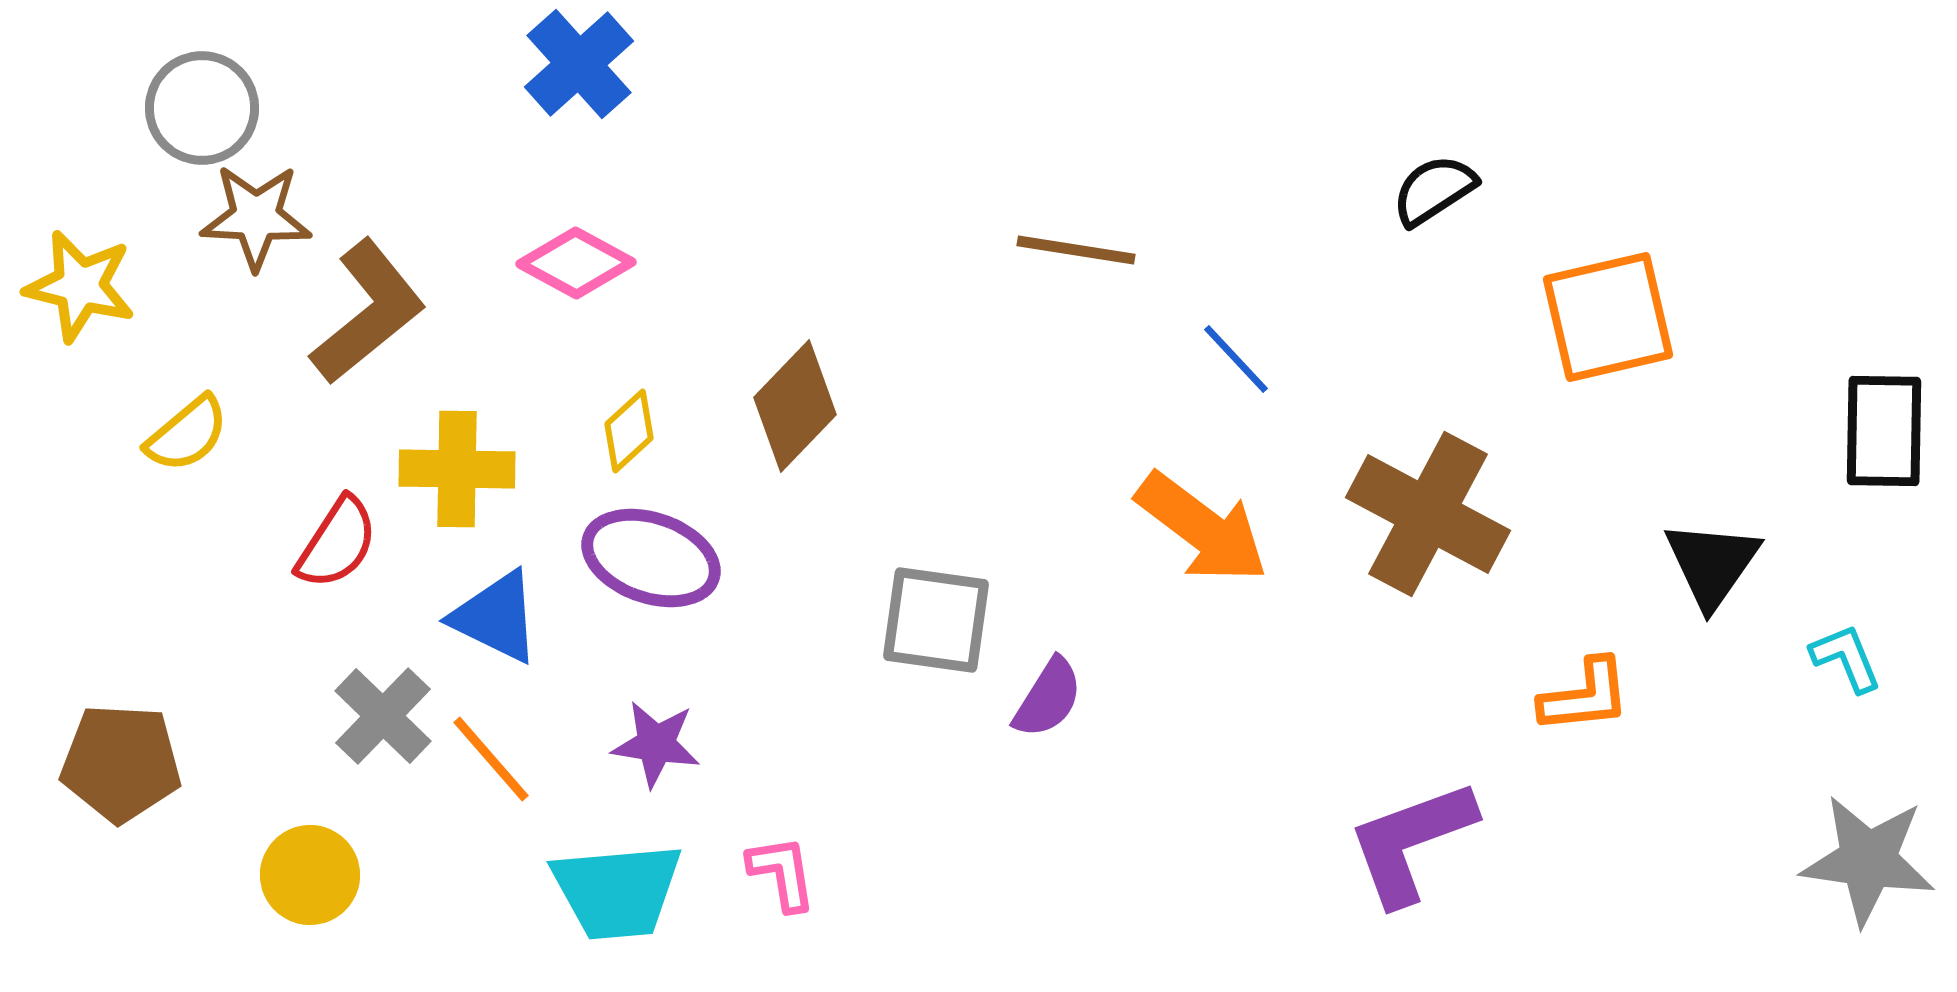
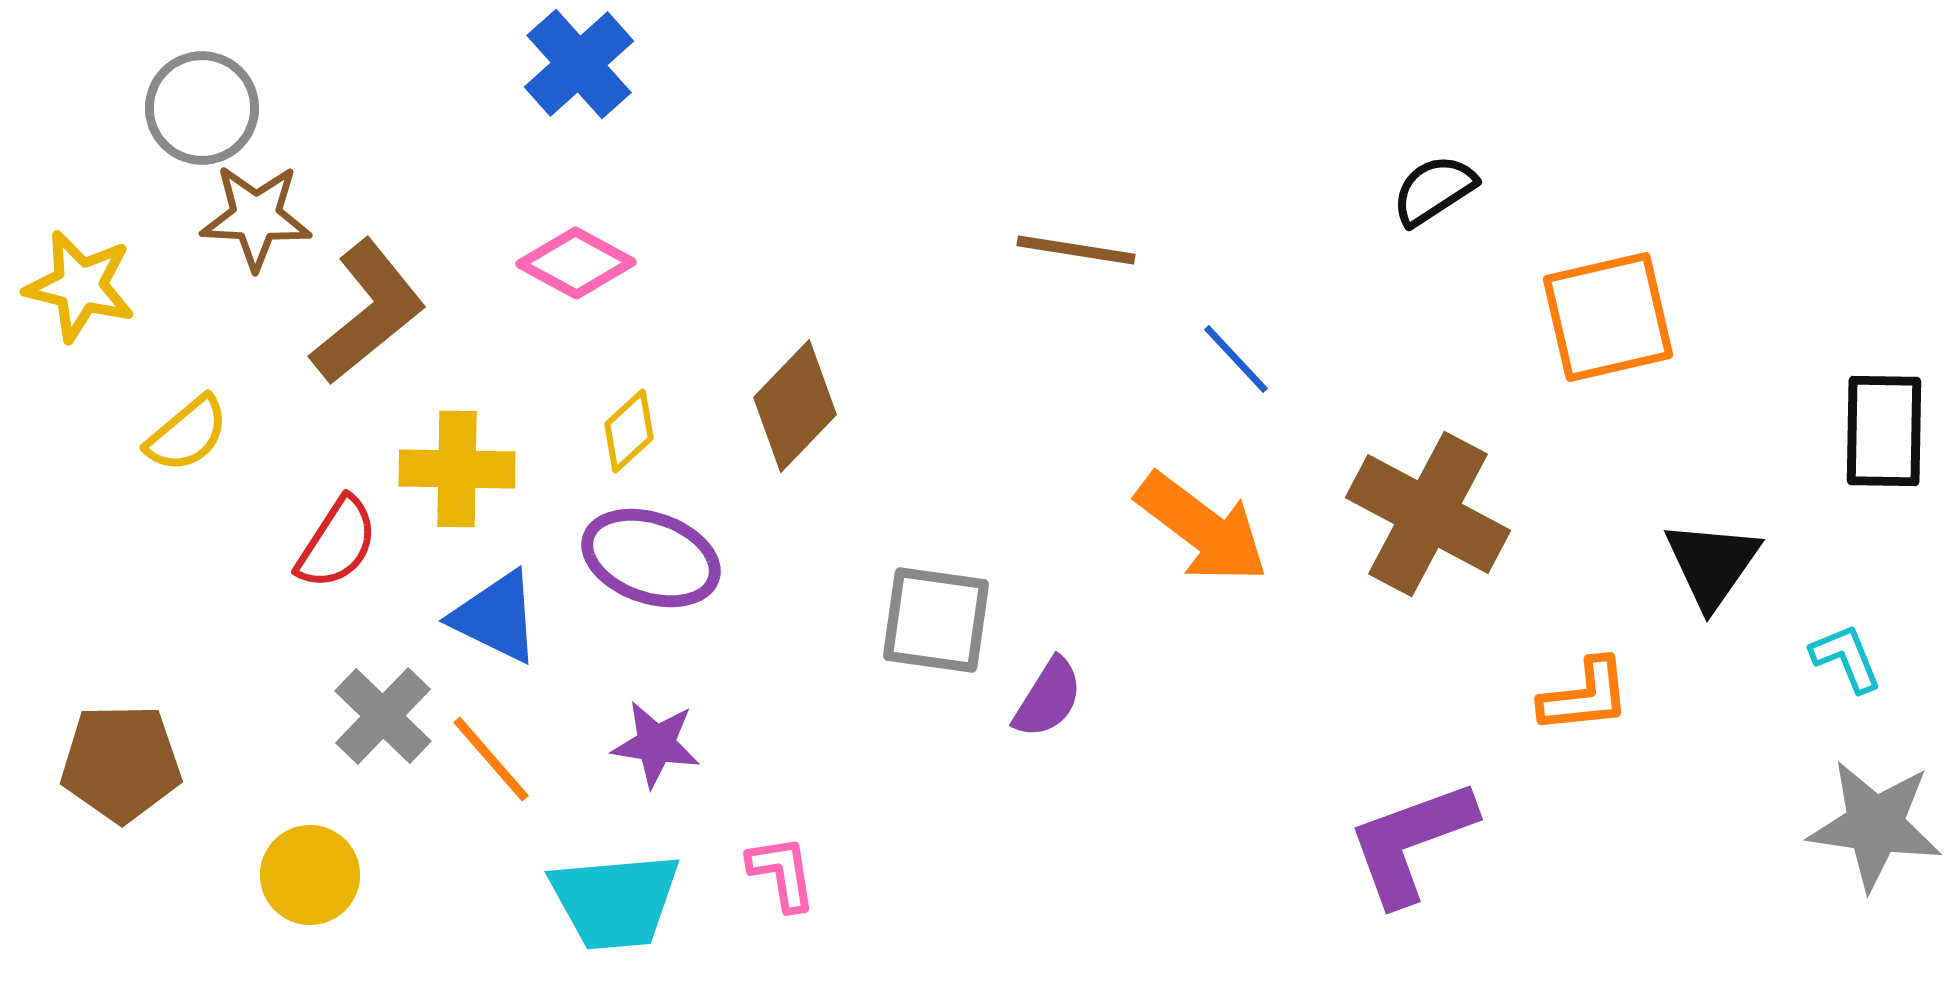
brown pentagon: rotated 4 degrees counterclockwise
gray star: moved 7 px right, 35 px up
cyan trapezoid: moved 2 px left, 10 px down
